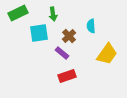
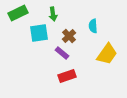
cyan semicircle: moved 2 px right
